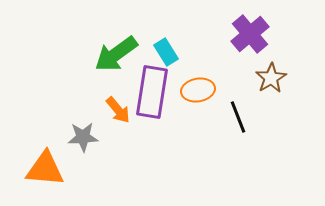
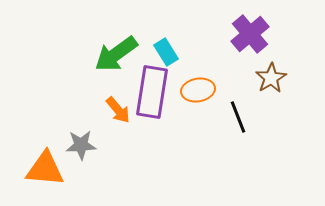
gray star: moved 2 px left, 8 px down
